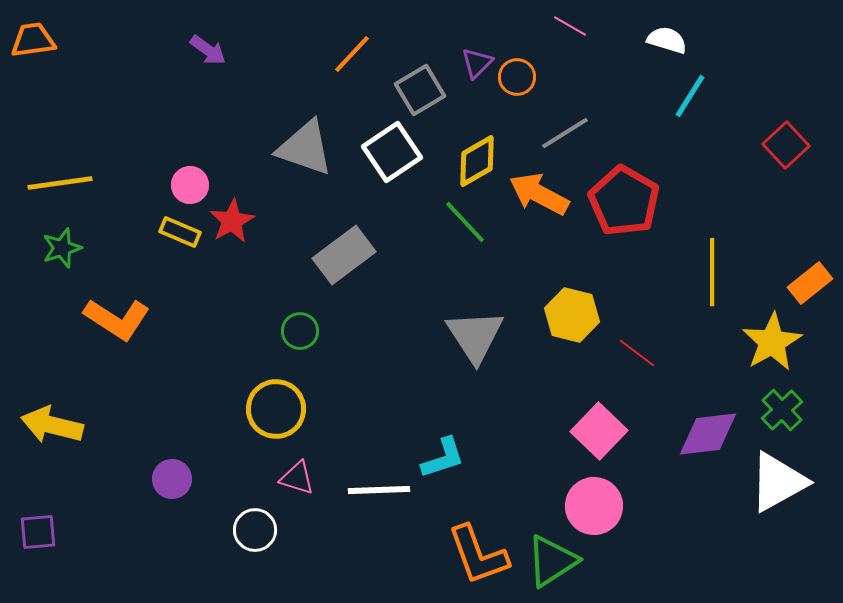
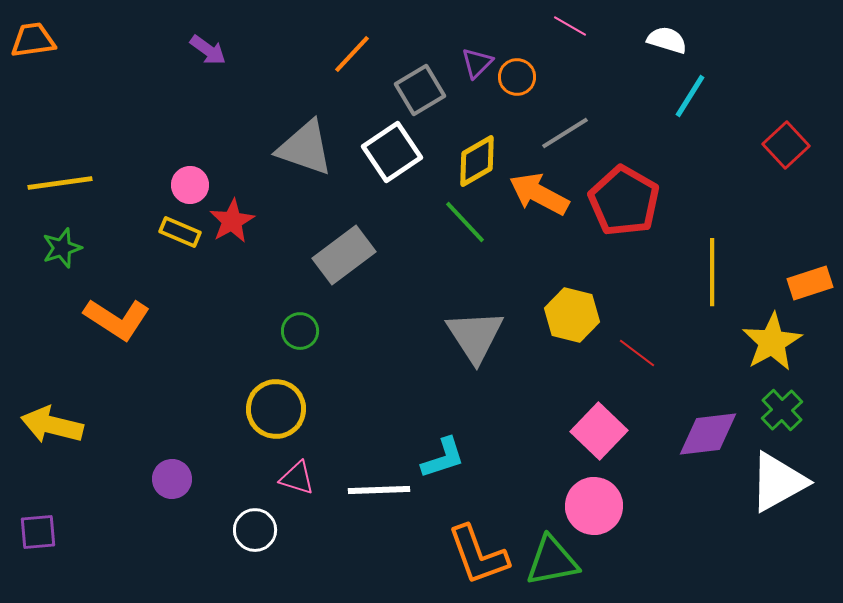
orange rectangle at (810, 283): rotated 21 degrees clockwise
green triangle at (552, 561): rotated 22 degrees clockwise
